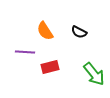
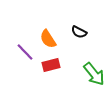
orange semicircle: moved 3 px right, 8 px down
purple line: rotated 42 degrees clockwise
red rectangle: moved 1 px right, 2 px up
